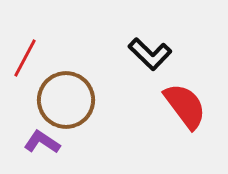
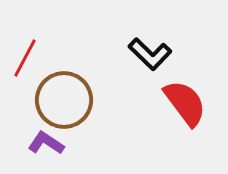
brown circle: moved 2 px left
red semicircle: moved 3 px up
purple L-shape: moved 4 px right, 1 px down
